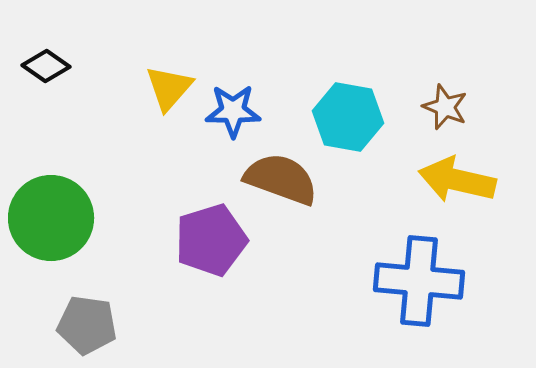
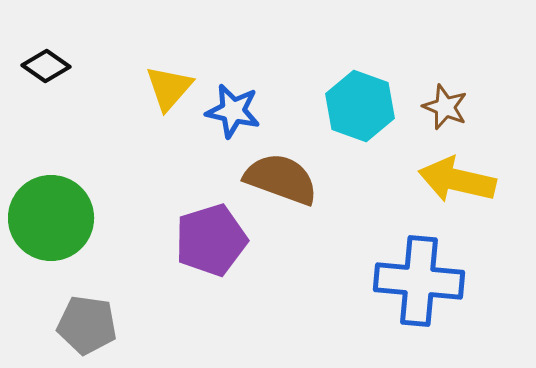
blue star: rotated 12 degrees clockwise
cyan hexagon: moved 12 px right, 11 px up; rotated 10 degrees clockwise
